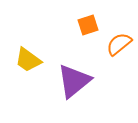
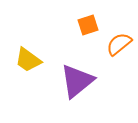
purple triangle: moved 3 px right
